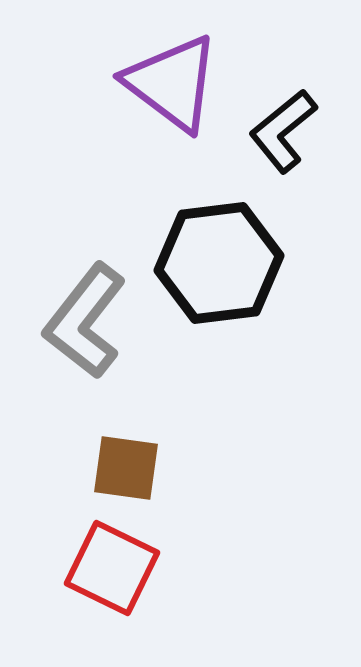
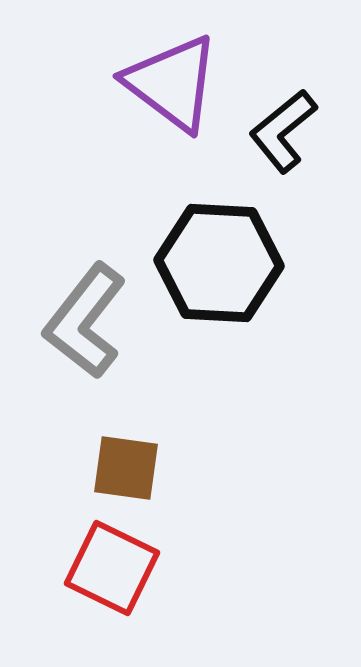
black hexagon: rotated 10 degrees clockwise
